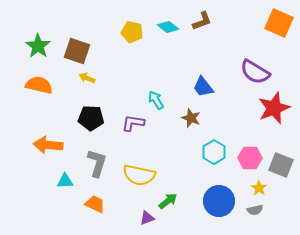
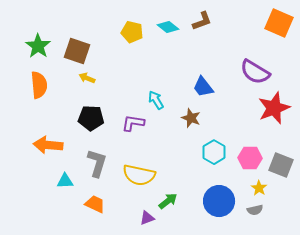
orange semicircle: rotated 72 degrees clockwise
